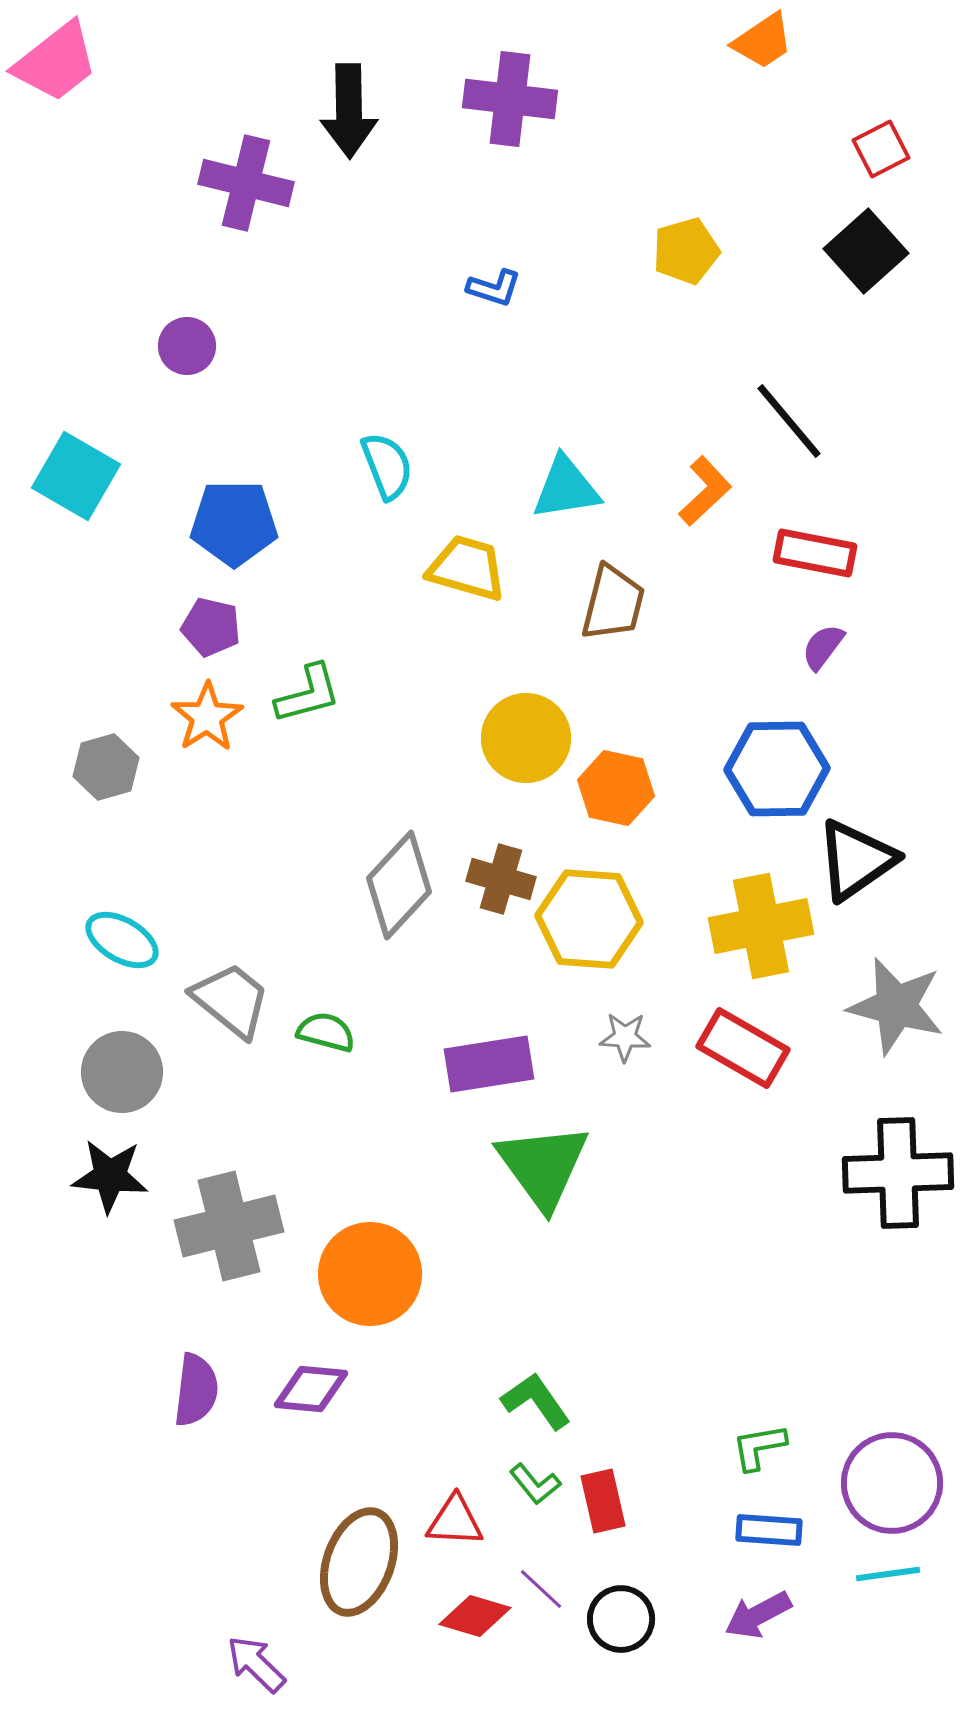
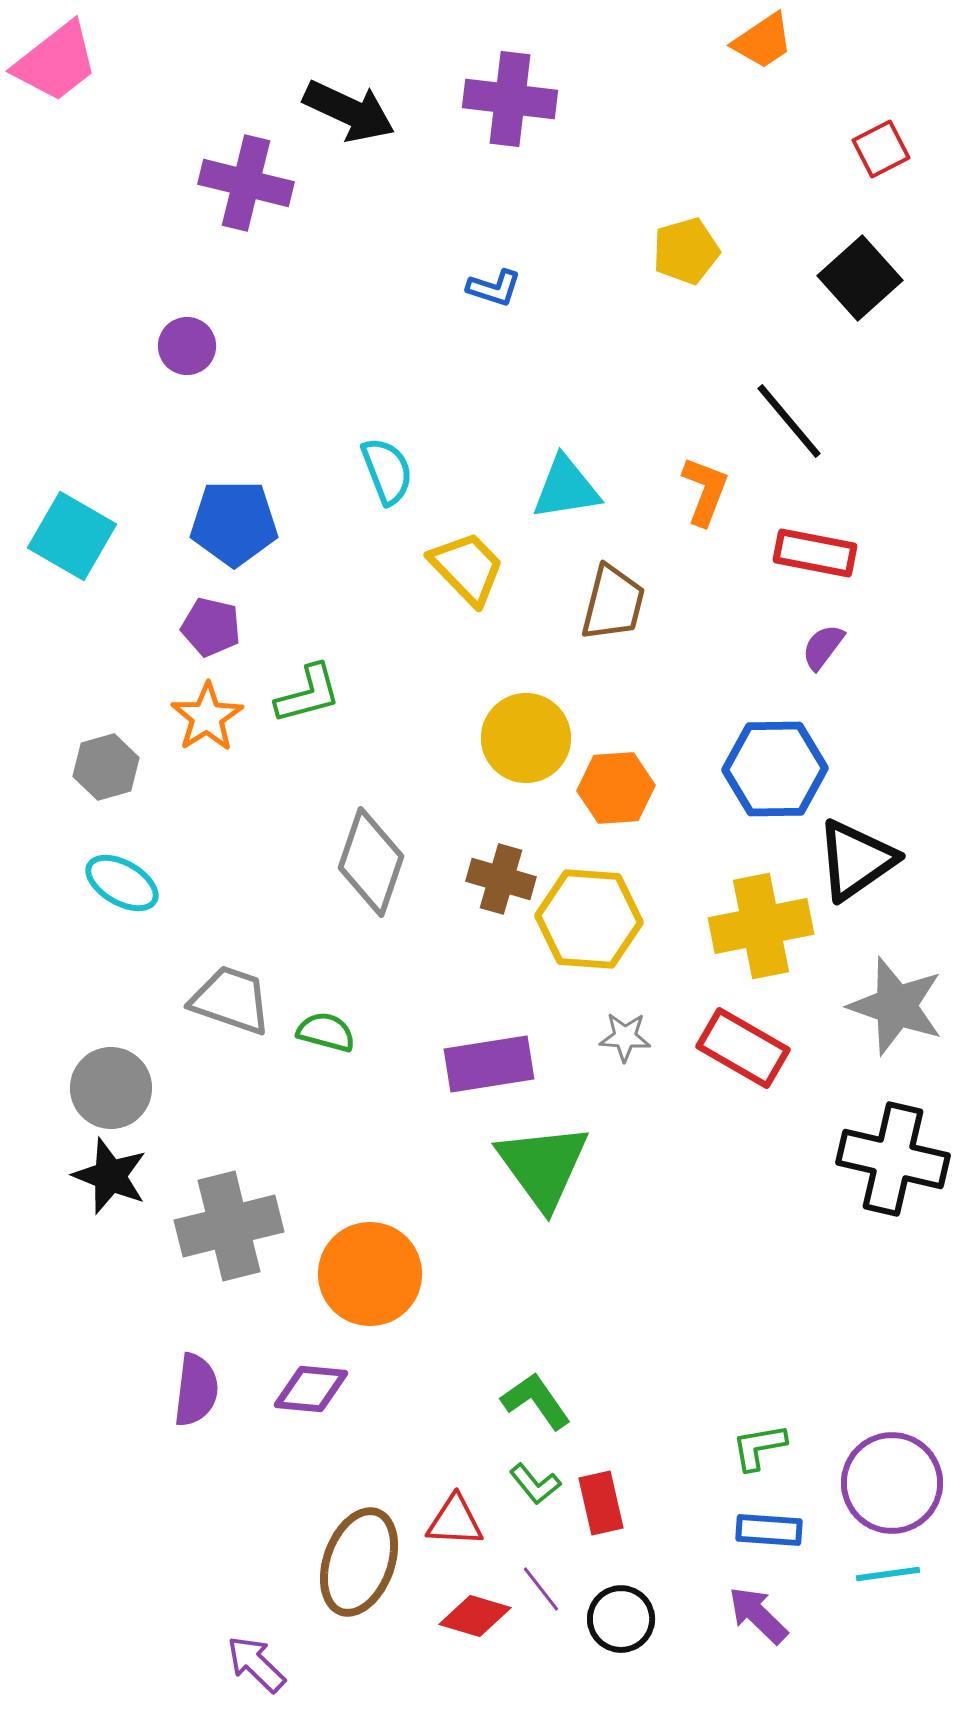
black arrow at (349, 111): rotated 64 degrees counterclockwise
black square at (866, 251): moved 6 px left, 27 px down
cyan semicircle at (387, 466): moved 5 px down
cyan square at (76, 476): moved 4 px left, 60 px down
orange L-shape at (705, 491): rotated 26 degrees counterclockwise
yellow trapezoid at (467, 568): rotated 30 degrees clockwise
blue hexagon at (777, 769): moved 2 px left
orange hexagon at (616, 788): rotated 16 degrees counterclockwise
gray diamond at (399, 885): moved 28 px left, 23 px up; rotated 24 degrees counterclockwise
cyan ellipse at (122, 940): moved 57 px up
gray trapezoid at (231, 1000): rotated 20 degrees counterclockwise
gray star at (896, 1006): rotated 4 degrees clockwise
gray circle at (122, 1072): moved 11 px left, 16 px down
black cross at (898, 1173): moved 5 px left, 14 px up; rotated 15 degrees clockwise
black star at (110, 1176): rotated 16 degrees clockwise
red rectangle at (603, 1501): moved 2 px left, 2 px down
purple line at (541, 1589): rotated 9 degrees clockwise
purple arrow at (758, 1615): rotated 72 degrees clockwise
